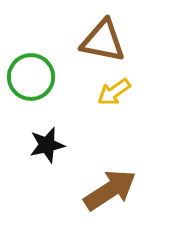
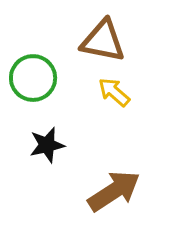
green circle: moved 2 px right, 1 px down
yellow arrow: rotated 76 degrees clockwise
brown arrow: moved 4 px right, 1 px down
